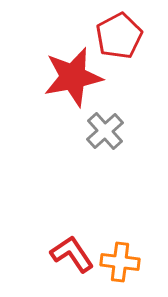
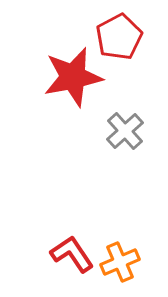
red pentagon: moved 1 px down
gray cross: moved 20 px right
orange cross: rotated 30 degrees counterclockwise
